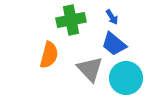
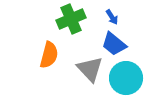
green cross: moved 1 px up; rotated 12 degrees counterclockwise
